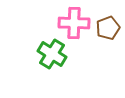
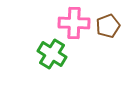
brown pentagon: moved 2 px up
